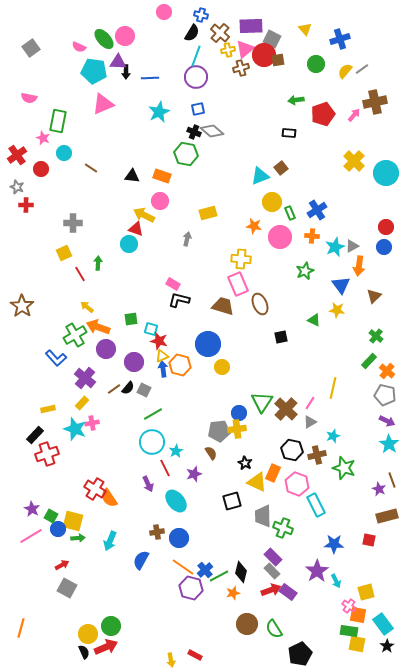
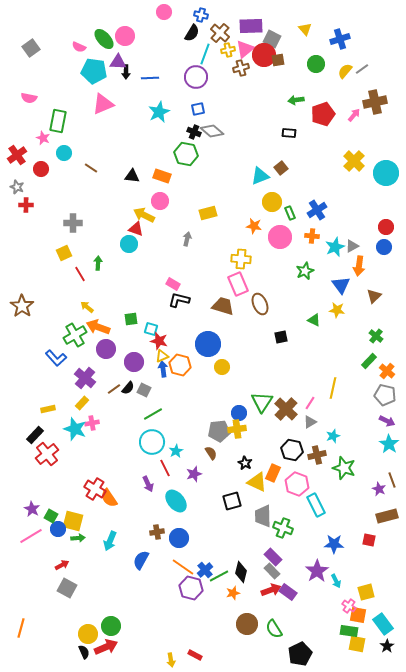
cyan line at (196, 56): moved 9 px right, 2 px up
red cross at (47, 454): rotated 20 degrees counterclockwise
